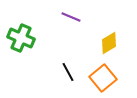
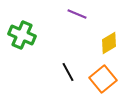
purple line: moved 6 px right, 3 px up
green cross: moved 1 px right, 3 px up
orange square: moved 1 px down
